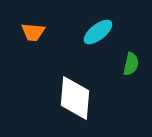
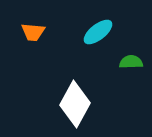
green semicircle: moved 2 px up; rotated 105 degrees counterclockwise
white diamond: moved 6 px down; rotated 24 degrees clockwise
